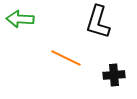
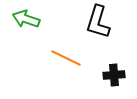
green arrow: moved 6 px right; rotated 16 degrees clockwise
